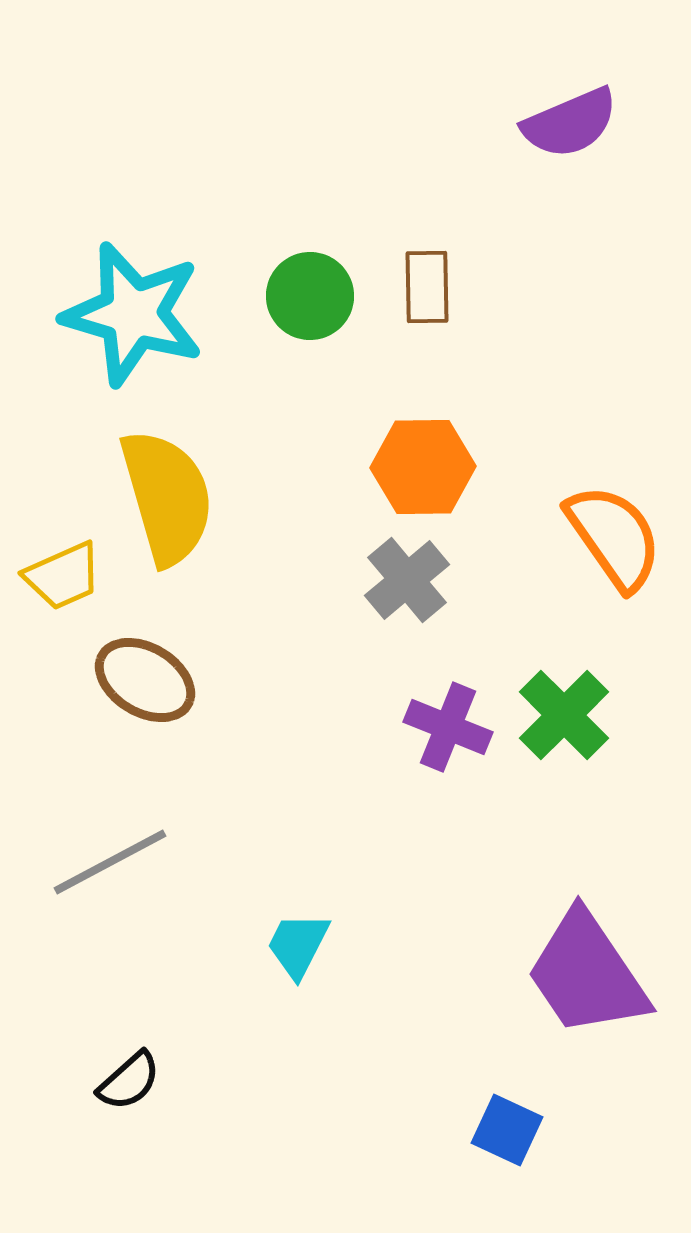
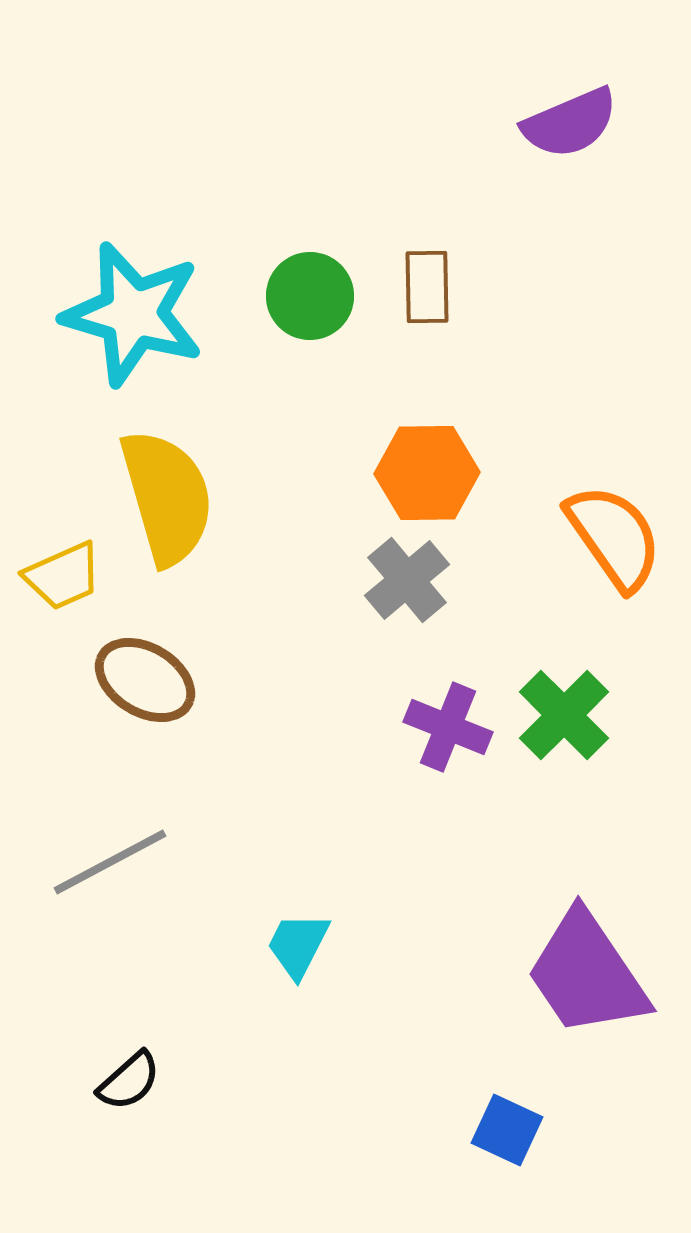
orange hexagon: moved 4 px right, 6 px down
